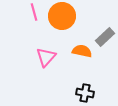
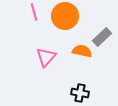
orange circle: moved 3 px right
gray rectangle: moved 3 px left
black cross: moved 5 px left
